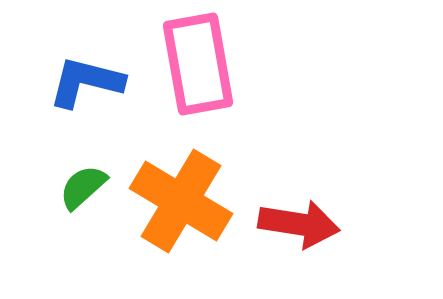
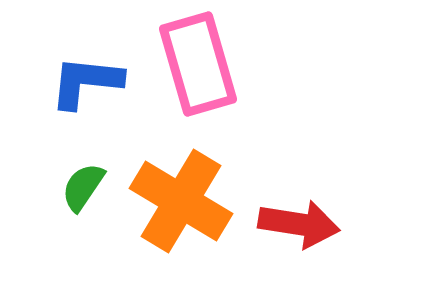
pink rectangle: rotated 6 degrees counterclockwise
blue L-shape: rotated 8 degrees counterclockwise
green semicircle: rotated 14 degrees counterclockwise
